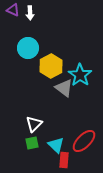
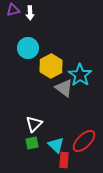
purple triangle: rotated 40 degrees counterclockwise
